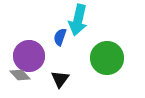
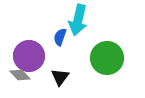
black triangle: moved 2 px up
